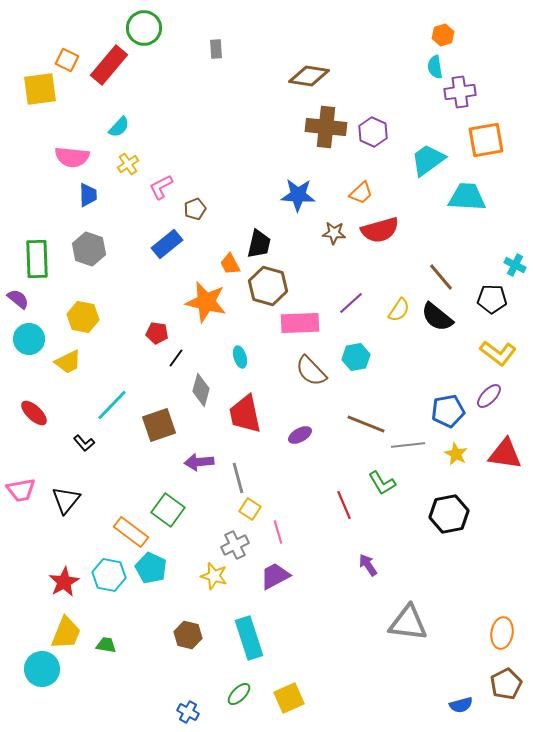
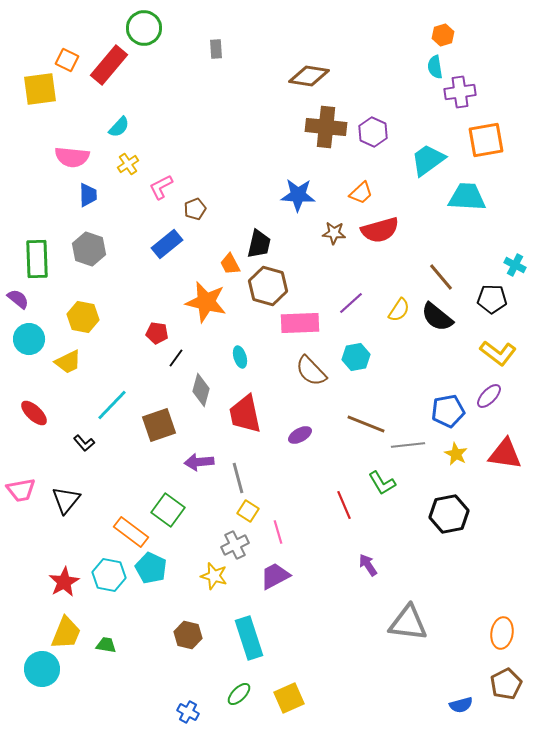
yellow square at (250, 509): moved 2 px left, 2 px down
